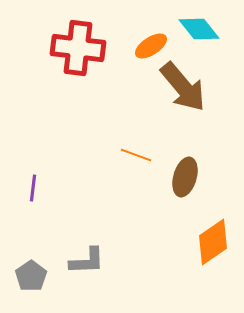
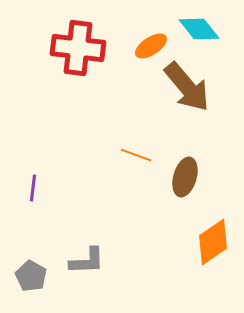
brown arrow: moved 4 px right
gray pentagon: rotated 8 degrees counterclockwise
